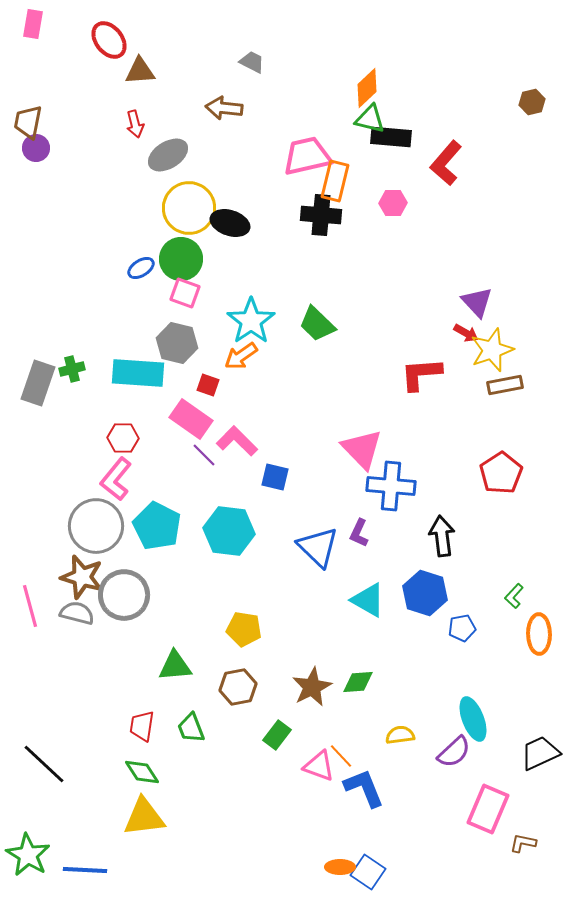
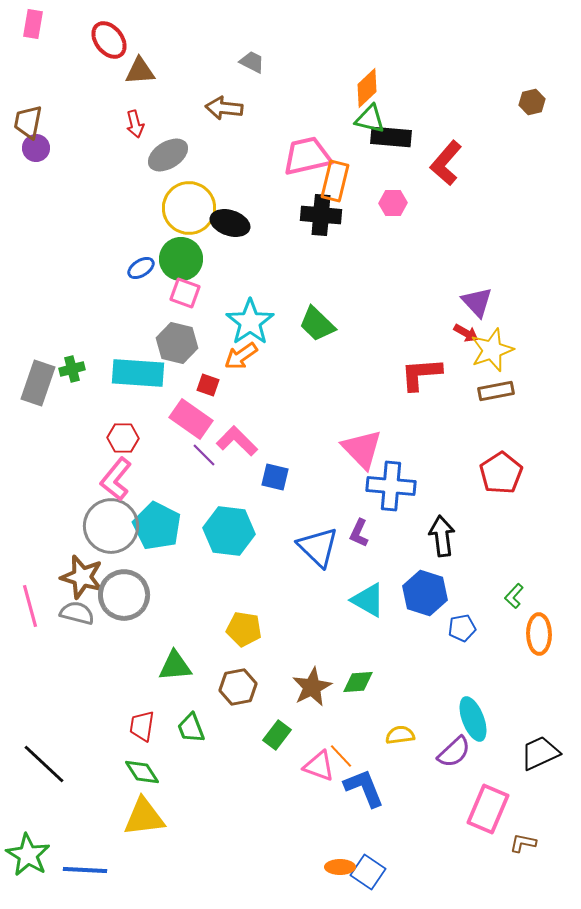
cyan star at (251, 321): moved 1 px left, 1 px down
brown rectangle at (505, 385): moved 9 px left, 6 px down
gray circle at (96, 526): moved 15 px right
